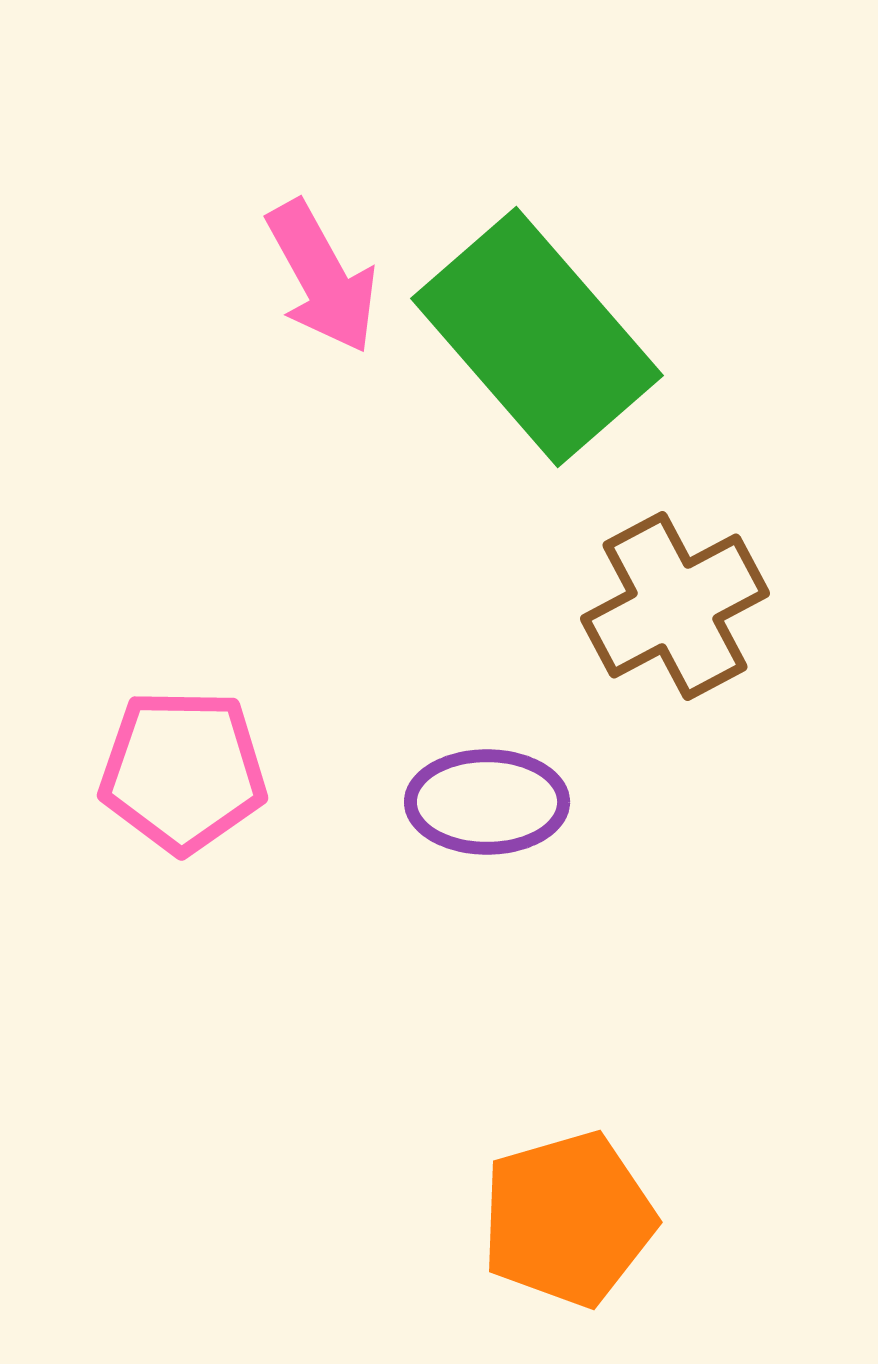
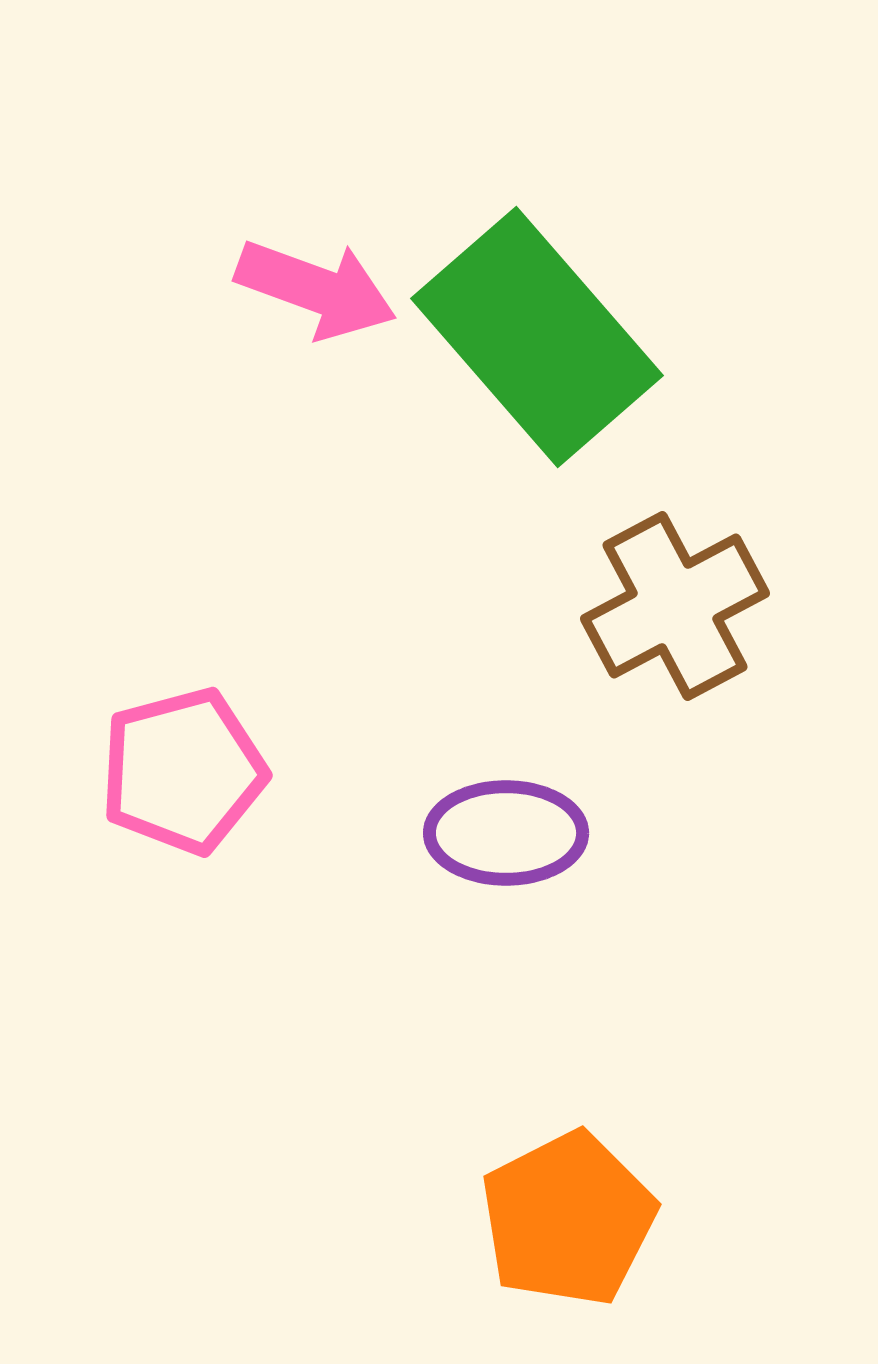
pink arrow: moved 6 px left, 12 px down; rotated 41 degrees counterclockwise
pink pentagon: rotated 16 degrees counterclockwise
purple ellipse: moved 19 px right, 31 px down
orange pentagon: rotated 11 degrees counterclockwise
